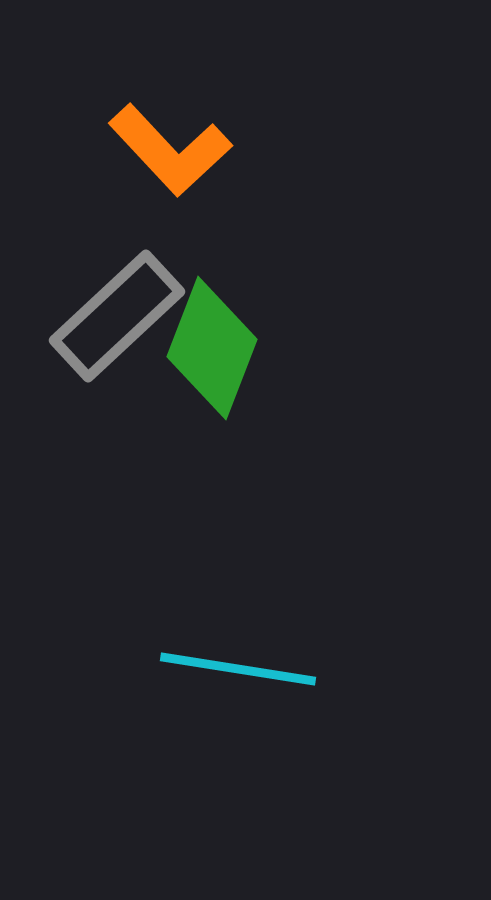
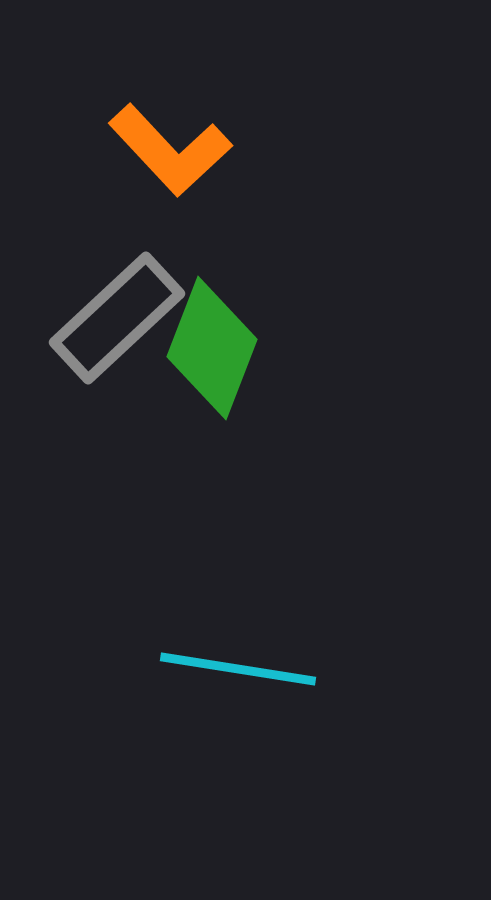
gray rectangle: moved 2 px down
